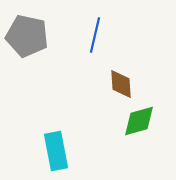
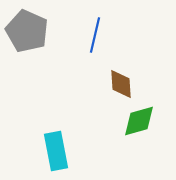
gray pentagon: moved 5 px up; rotated 12 degrees clockwise
